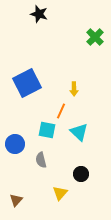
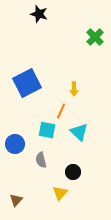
black circle: moved 8 px left, 2 px up
